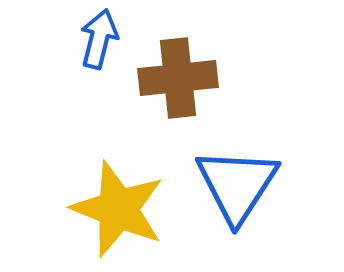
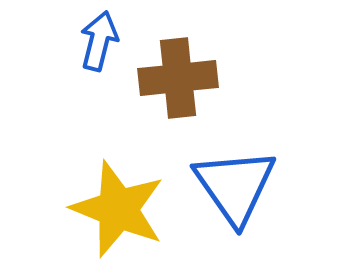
blue arrow: moved 2 px down
blue triangle: moved 2 px left, 1 px down; rotated 8 degrees counterclockwise
